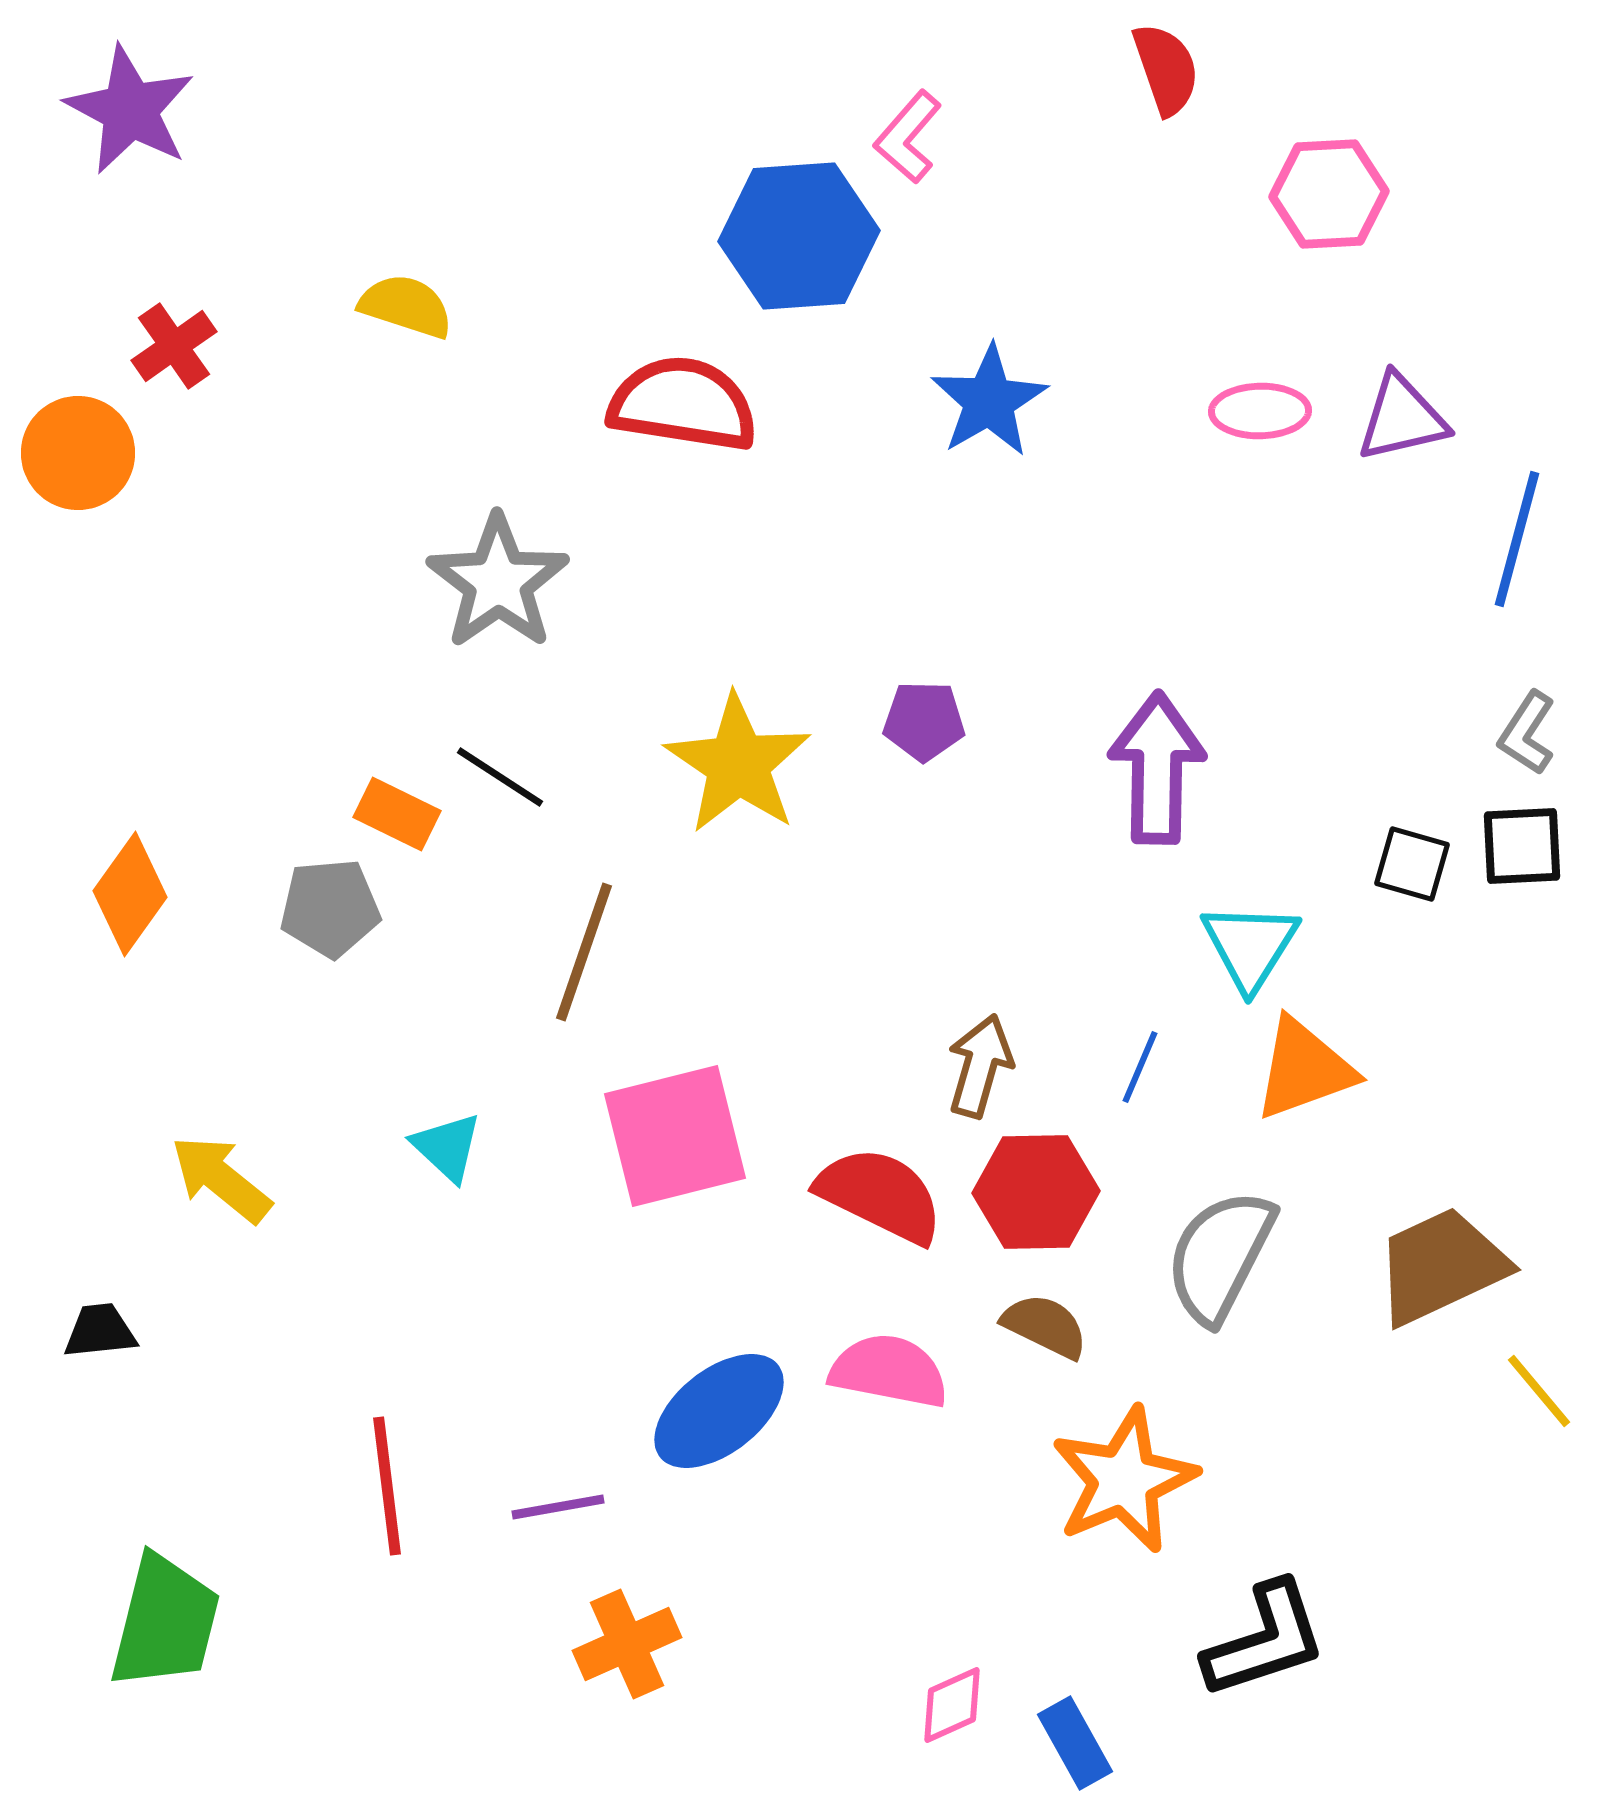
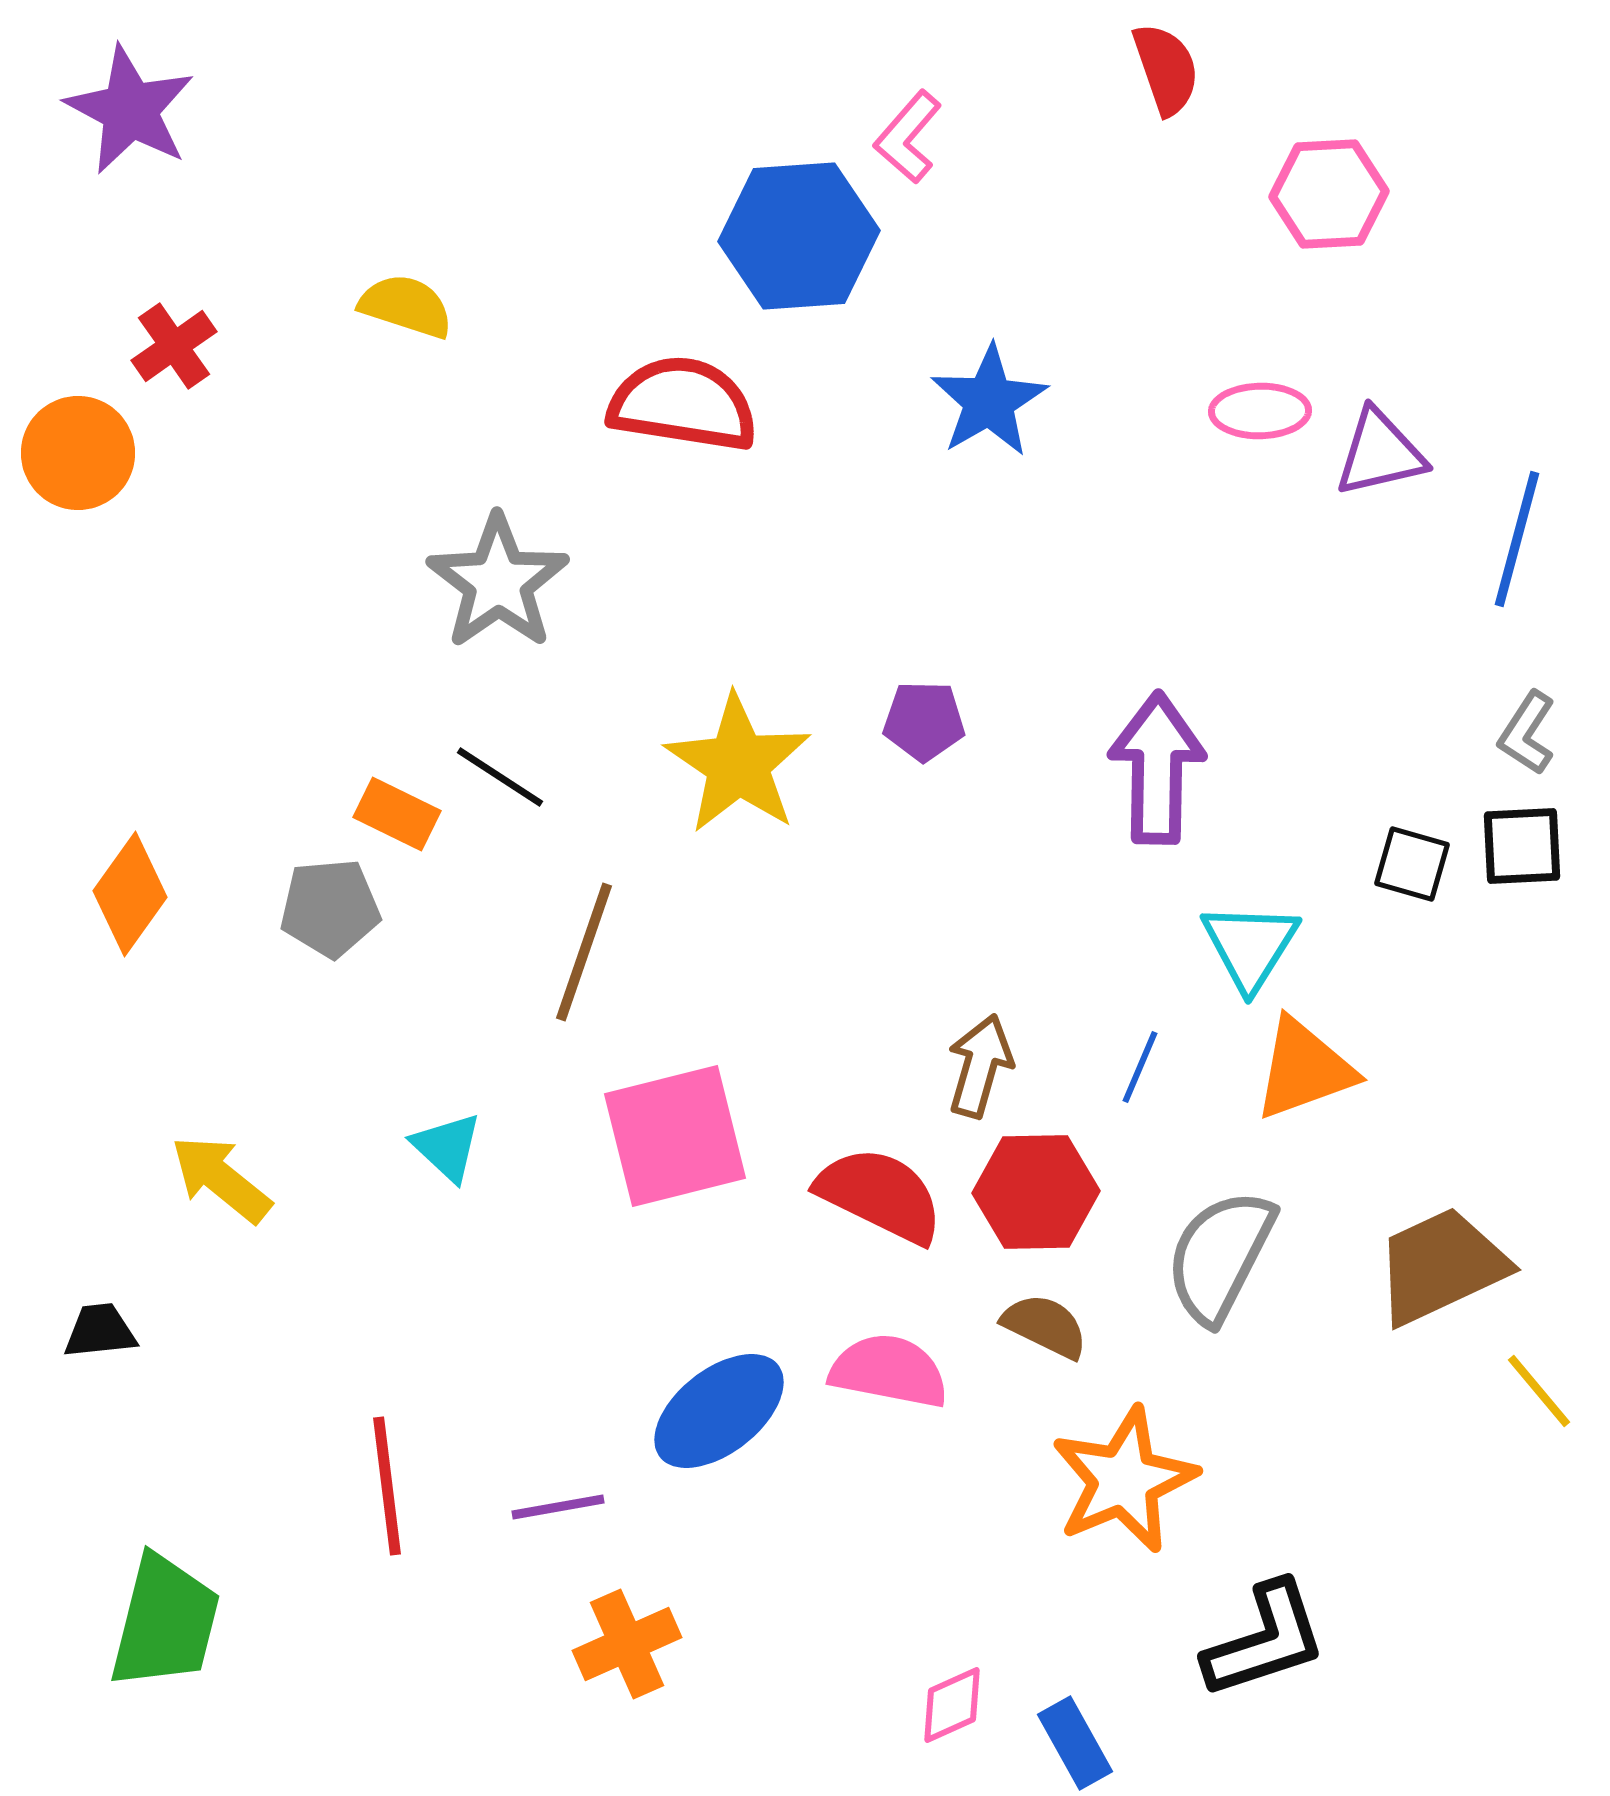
purple triangle at (1402, 418): moved 22 px left, 35 px down
